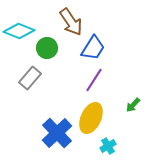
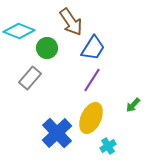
purple line: moved 2 px left
